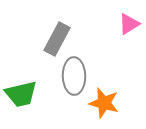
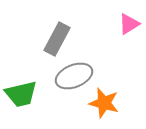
gray ellipse: rotated 69 degrees clockwise
